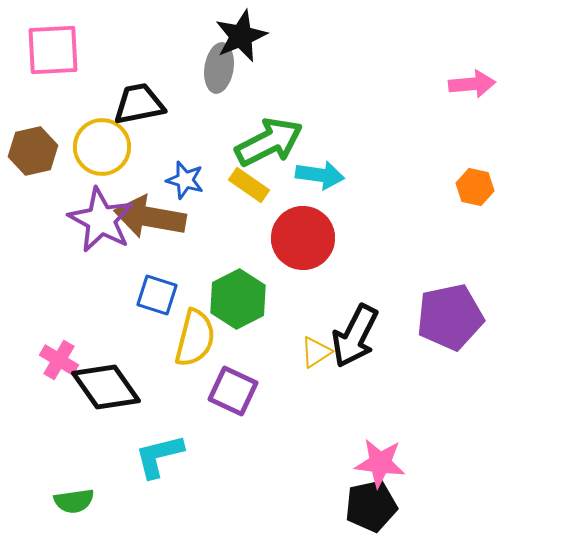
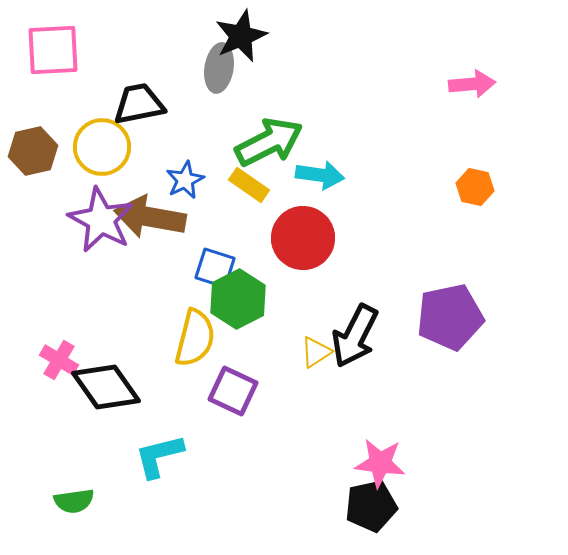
blue star: rotated 30 degrees clockwise
blue square: moved 58 px right, 27 px up
